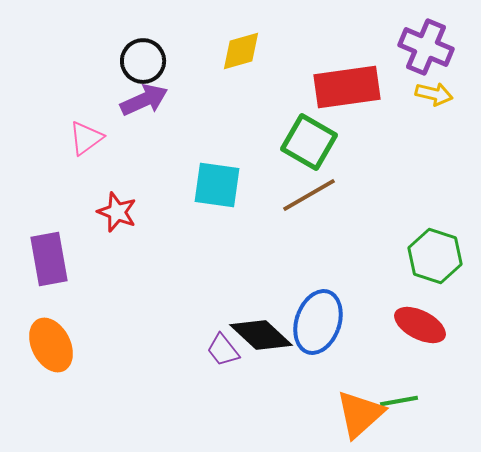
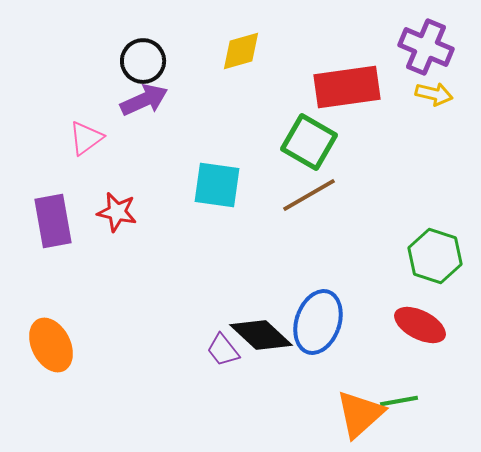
red star: rotated 9 degrees counterclockwise
purple rectangle: moved 4 px right, 38 px up
